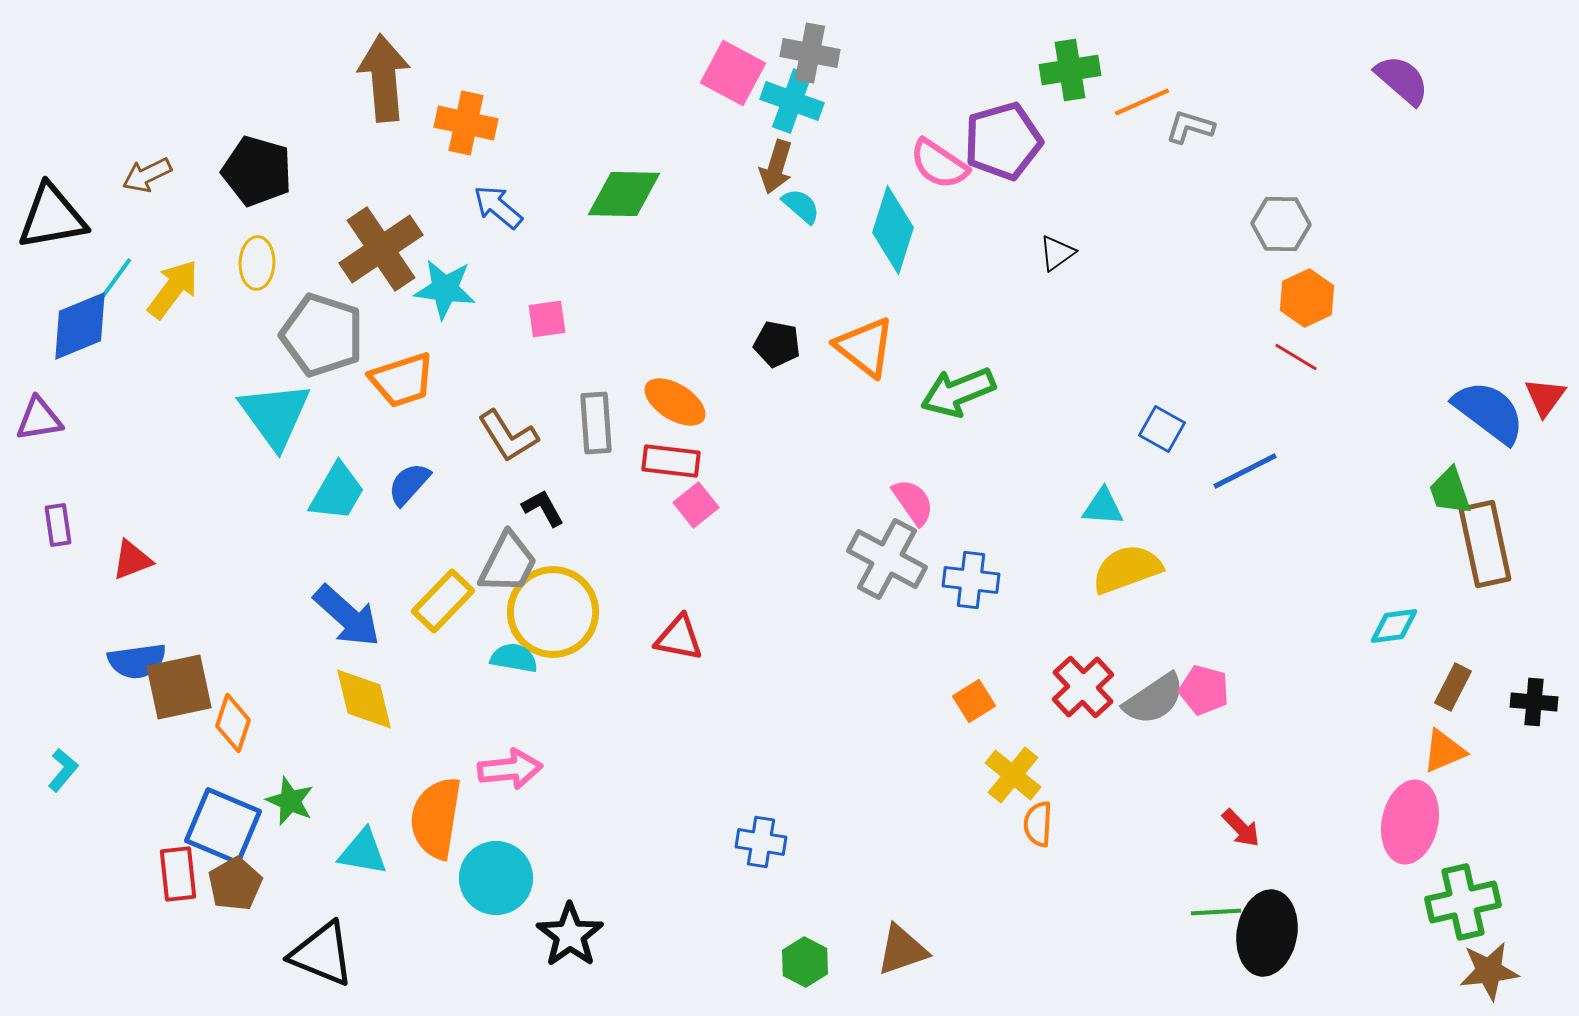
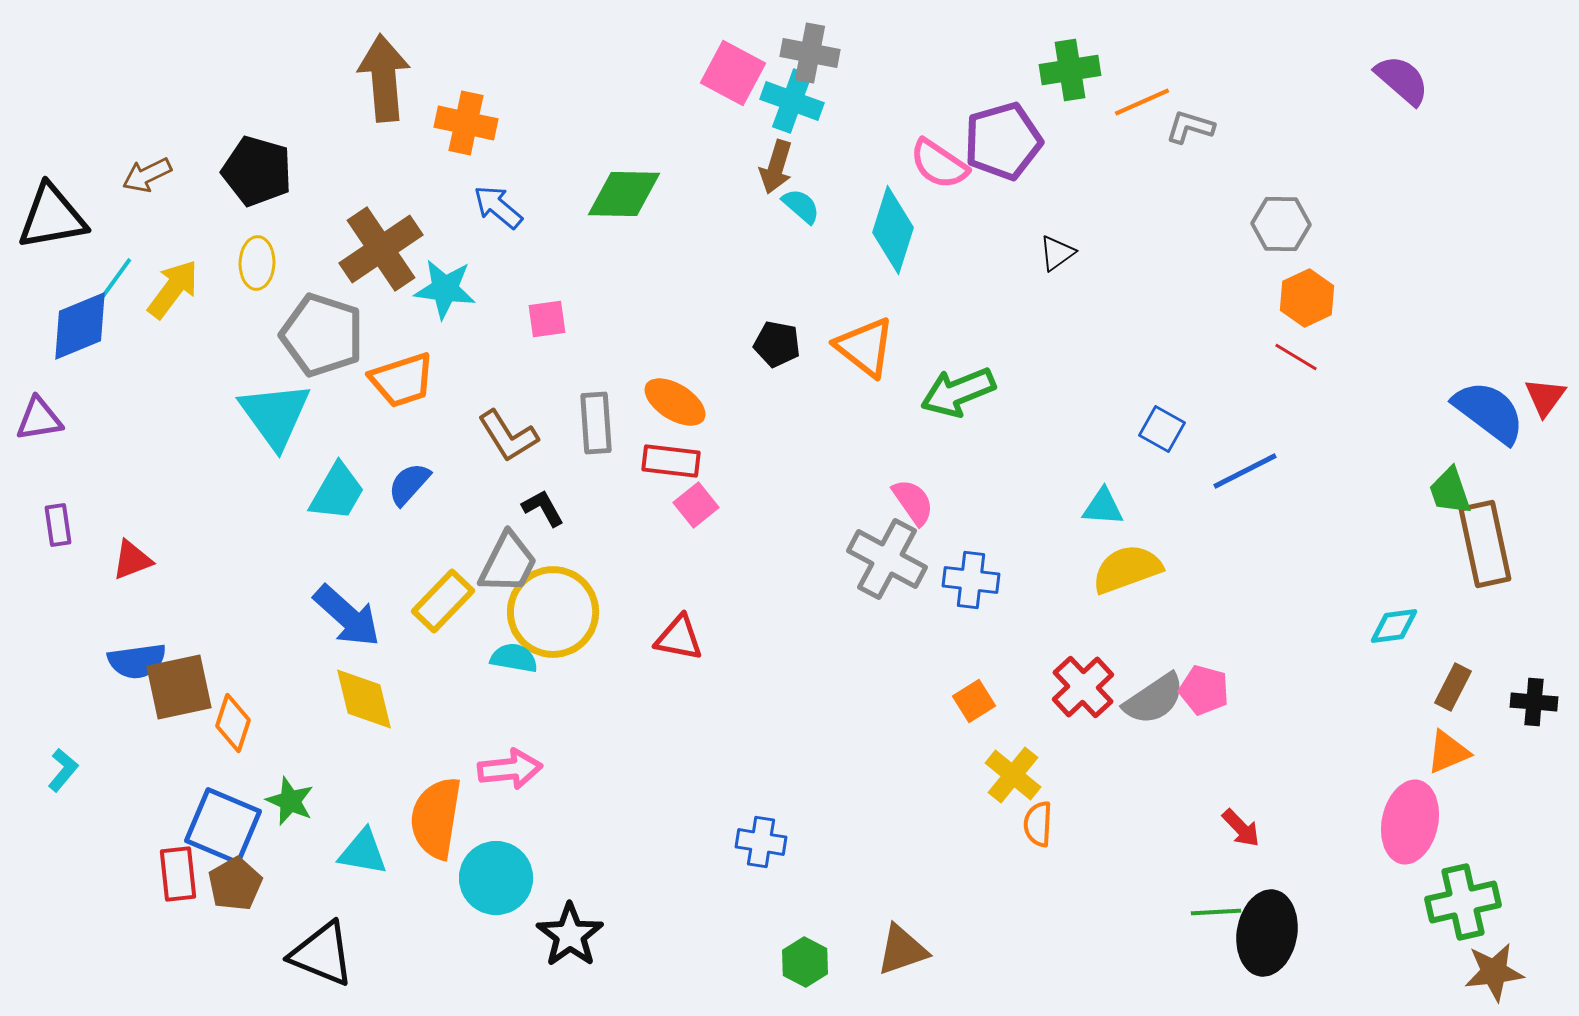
orange triangle at (1444, 751): moved 4 px right, 1 px down
brown star at (1489, 971): moved 5 px right, 1 px down
